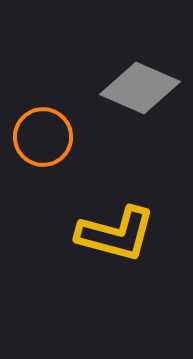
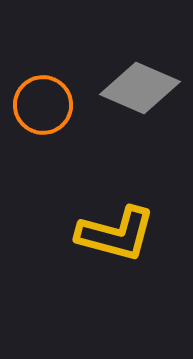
orange circle: moved 32 px up
